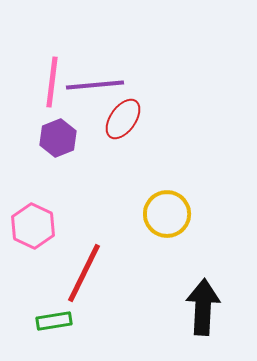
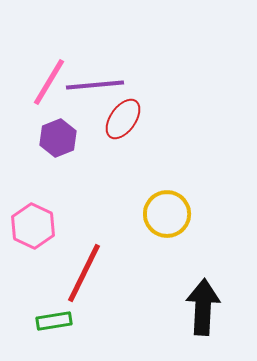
pink line: moved 3 px left; rotated 24 degrees clockwise
